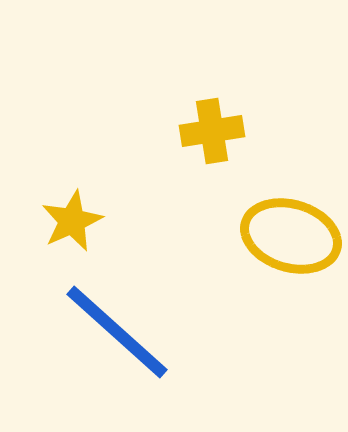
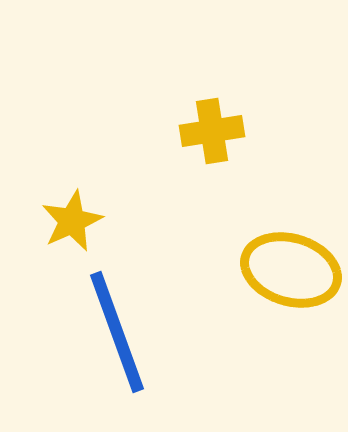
yellow ellipse: moved 34 px down
blue line: rotated 28 degrees clockwise
